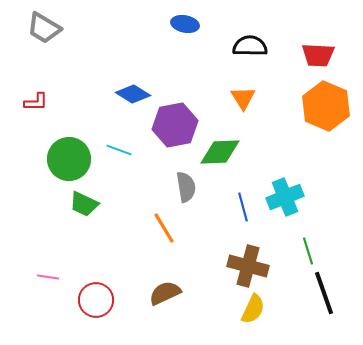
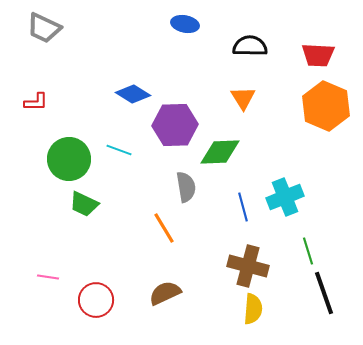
gray trapezoid: rotated 6 degrees counterclockwise
purple hexagon: rotated 9 degrees clockwise
yellow semicircle: rotated 20 degrees counterclockwise
